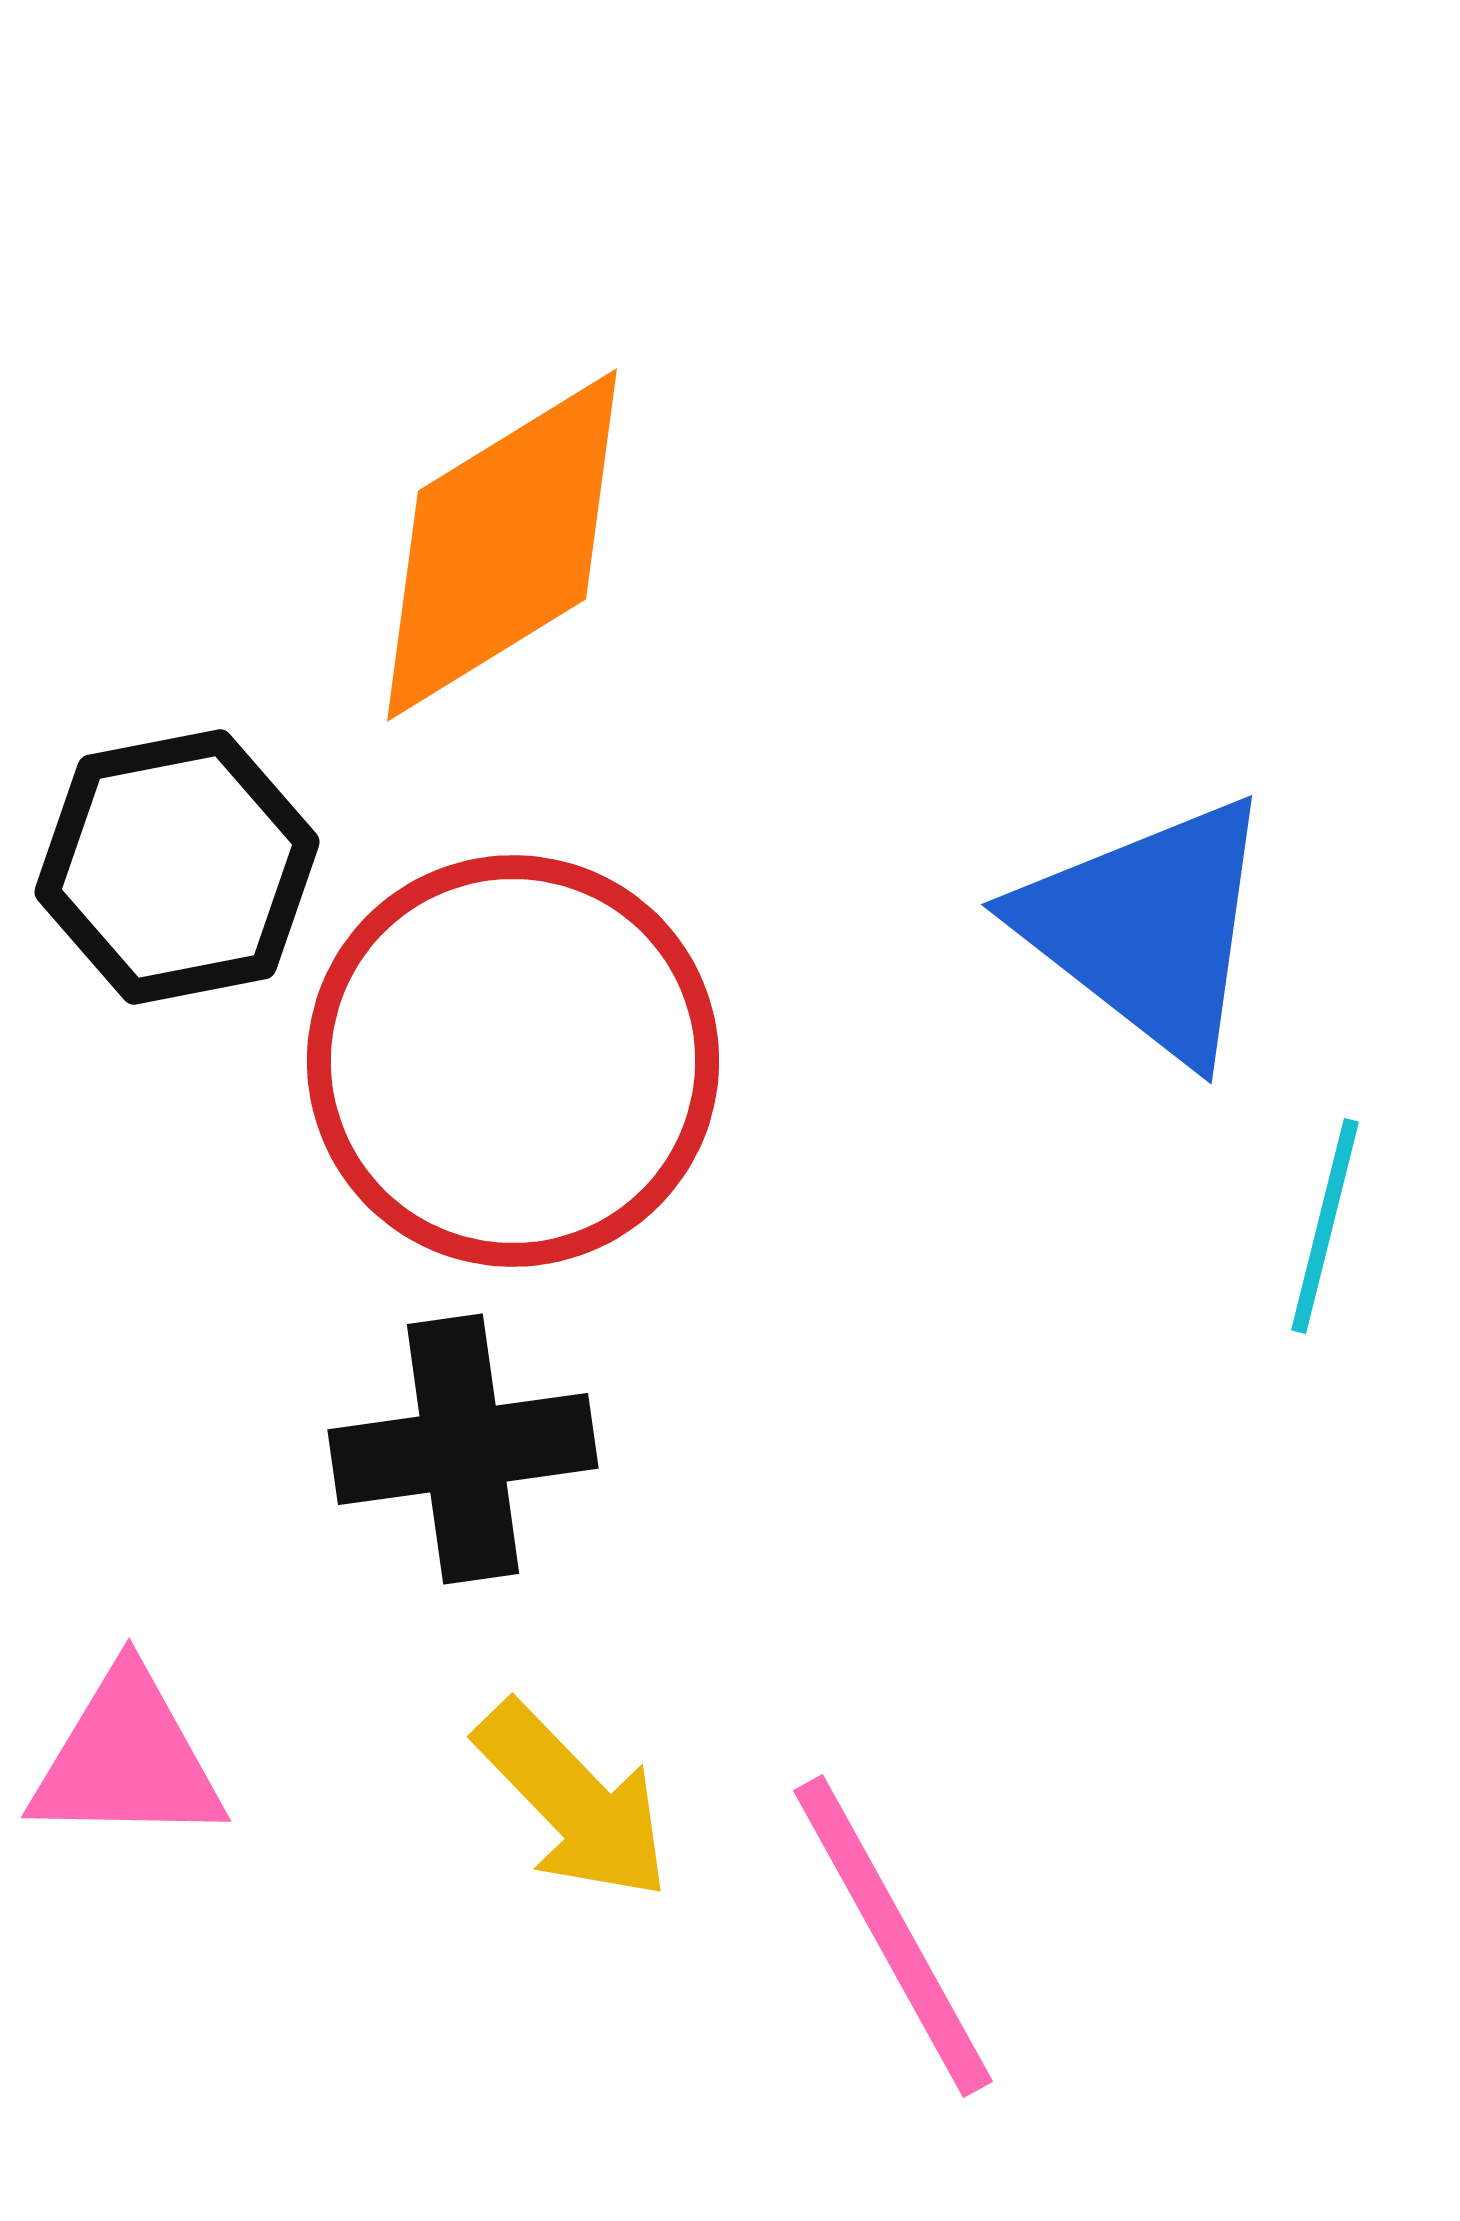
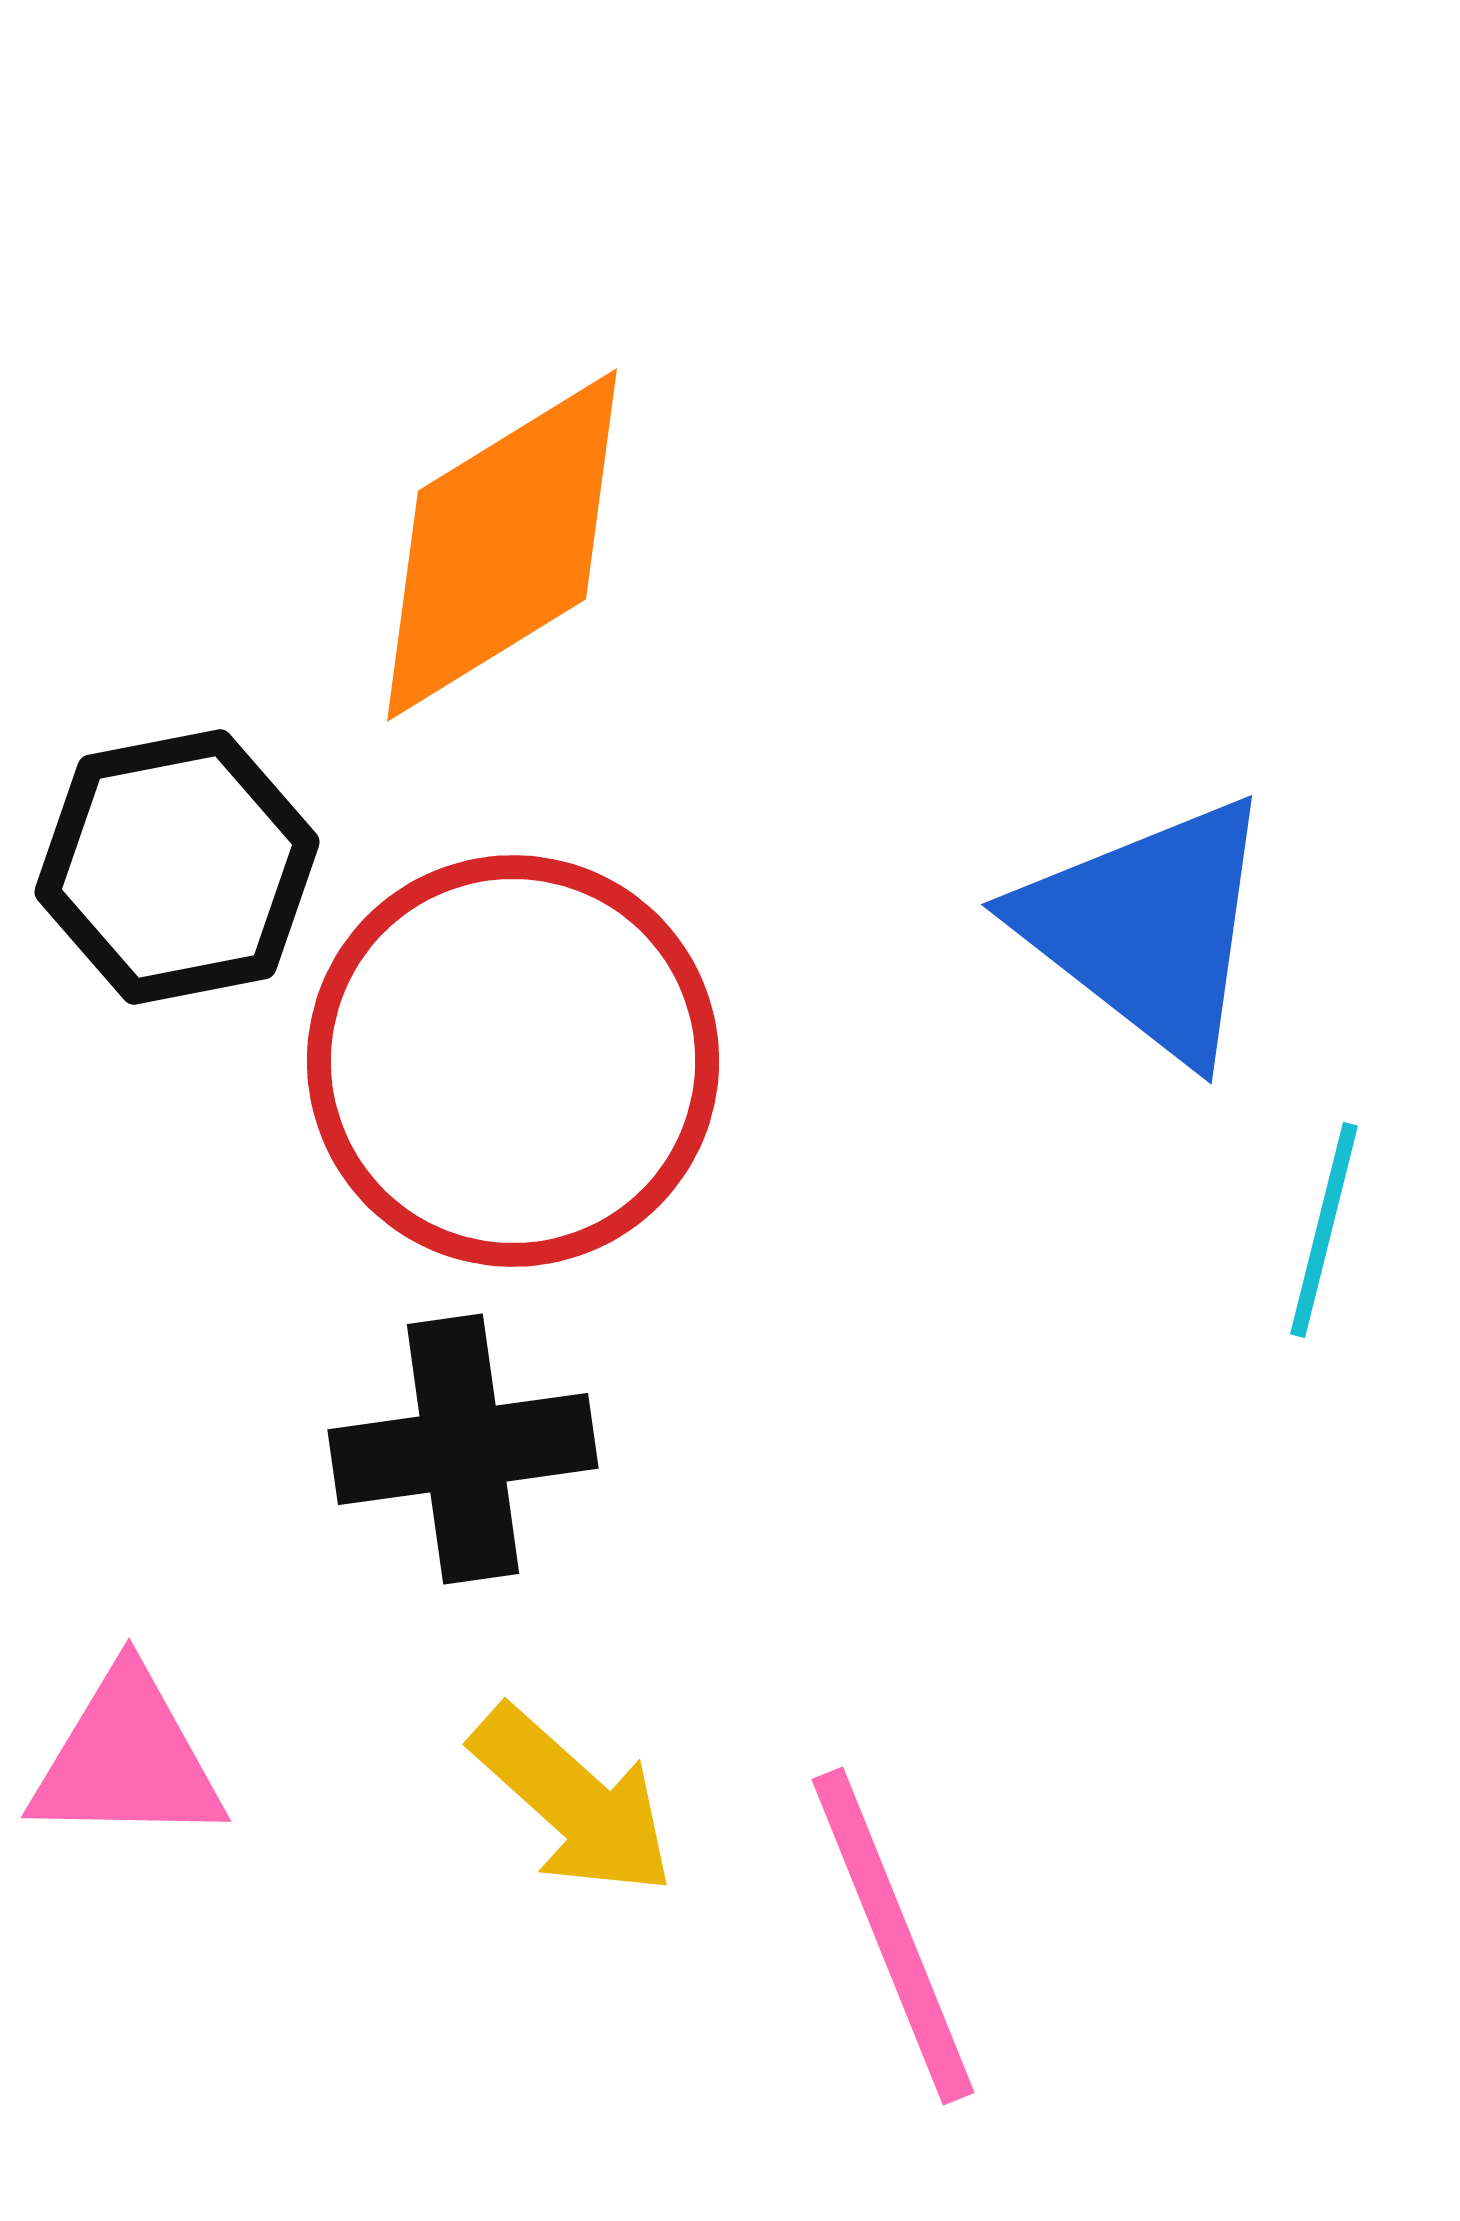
cyan line: moved 1 px left, 4 px down
yellow arrow: rotated 4 degrees counterclockwise
pink line: rotated 7 degrees clockwise
